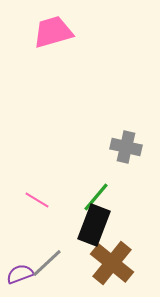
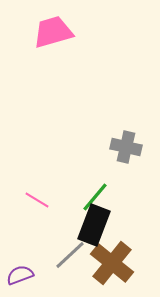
green line: moved 1 px left
gray line: moved 23 px right, 8 px up
purple semicircle: moved 1 px down
